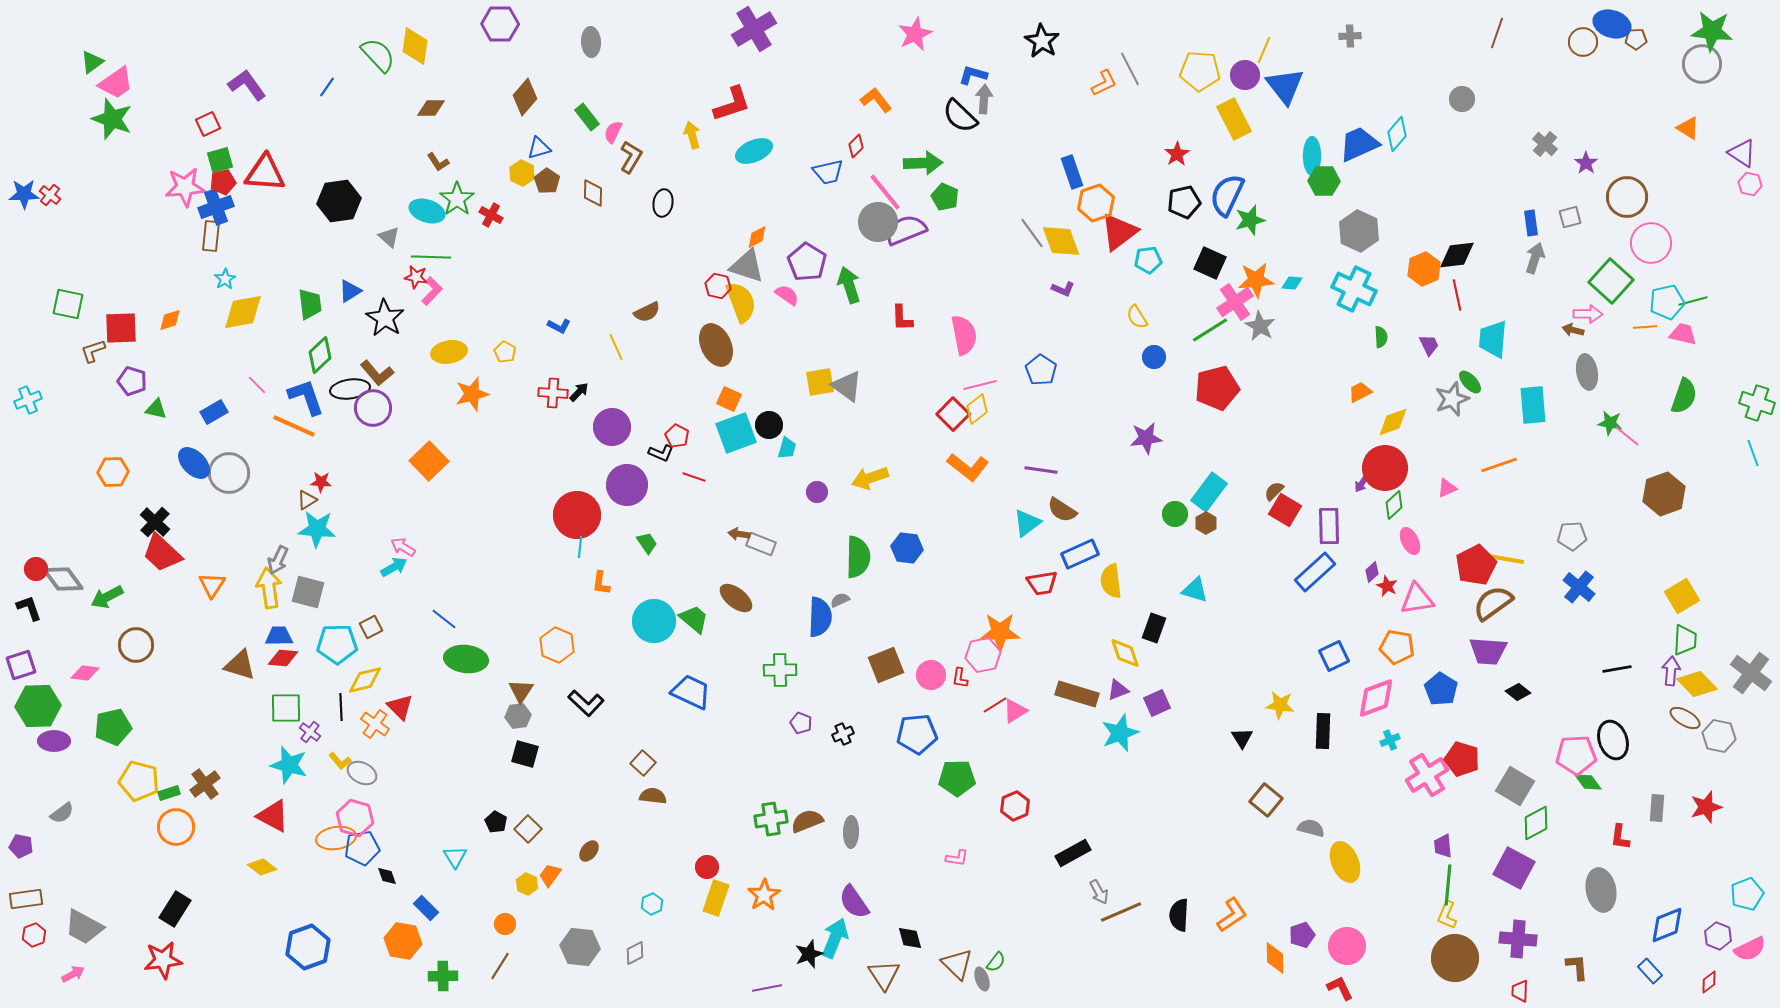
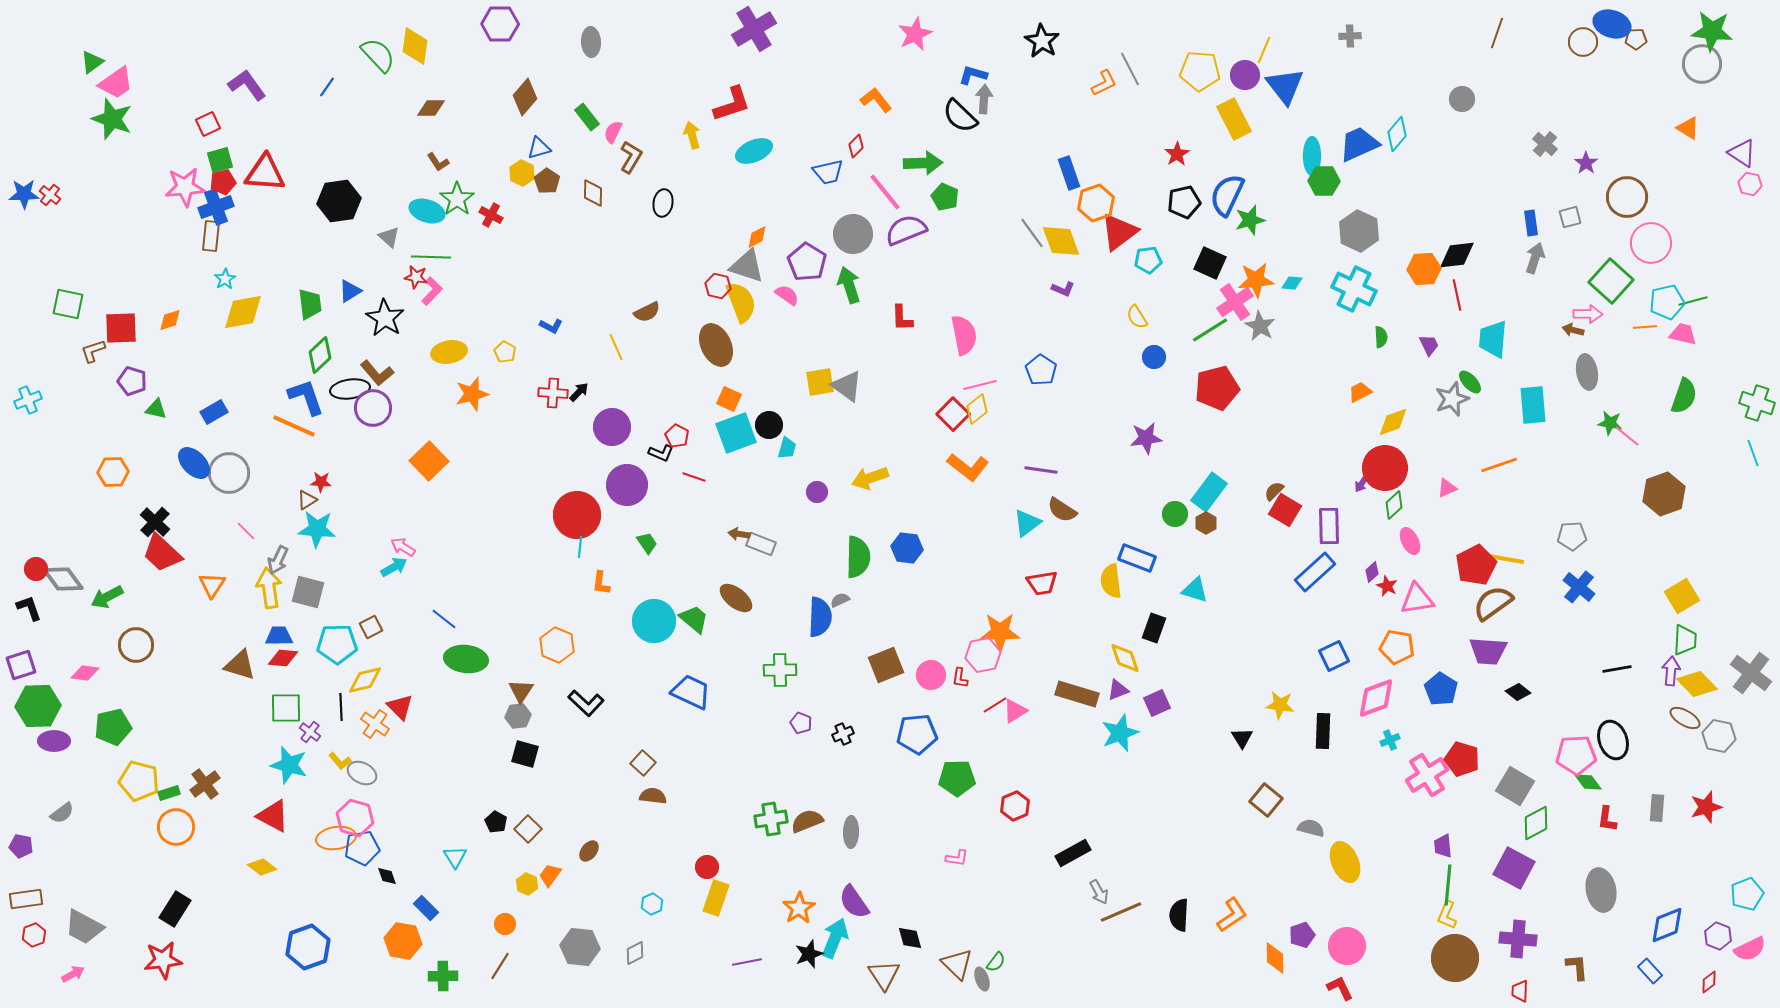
blue rectangle at (1072, 172): moved 3 px left, 1 px down
gray circle at (878, 222): moved 25 px left, 12 px down
orange hexagon at (1424, 269): rotated 20 degrees clockwise
blue L-shape at (559, 326): moved 8 px left
pink line at (257, 385): moved 11 px left, 146 px down
blue rectangle at (1080, 554): moved 57 px right, 4 px down; rotated 45 degrees clockwise
yellow diamond at (1125, 653): moved 5 px down
red L-shape at (1620, 837): moved 13 px left, 18 px up
orange star at (764, 895): moved 35 px right, 13 px down
purple line at (767, 988): moved 20 px left, 26 px up
